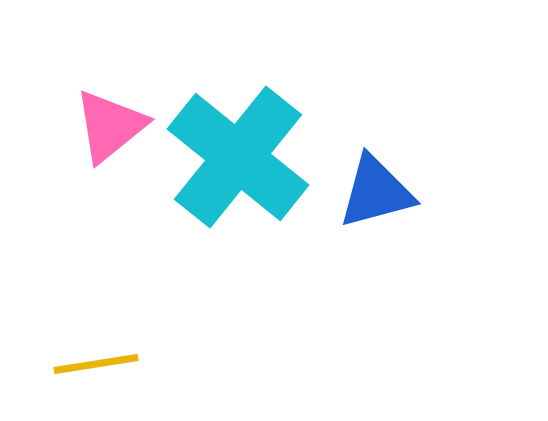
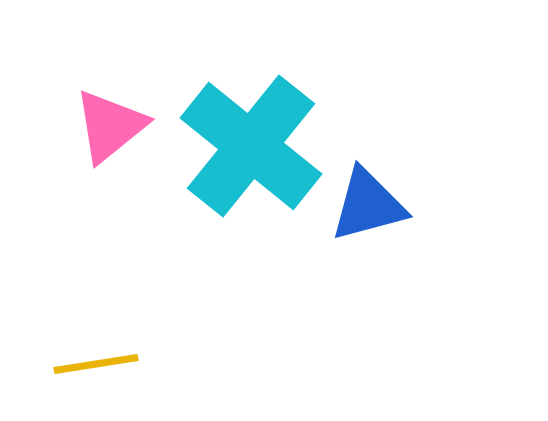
cyan cross: moved 13 px right, 11 px up
blue triangle: moved 8 px left, 13 px down
